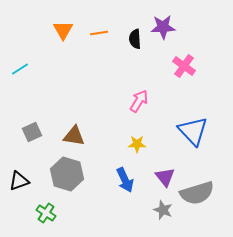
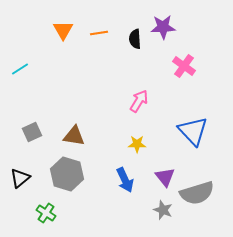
black triangle: moved 1 px right, 3 px up; rotated 20 degrees counterclockwise
